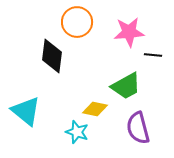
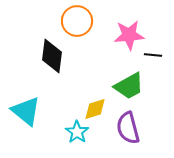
orange circle: moved 1 px up
pink star: moved 3 px down
green trapezoid: moved 3 px right
yellow diamond: rotated 30 degrees counterclockwise
purple semicircle: moved 10 px left
cyan star: rotated 15 degrees clockwise
